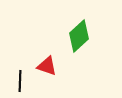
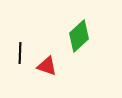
black line: moved 28 px up
